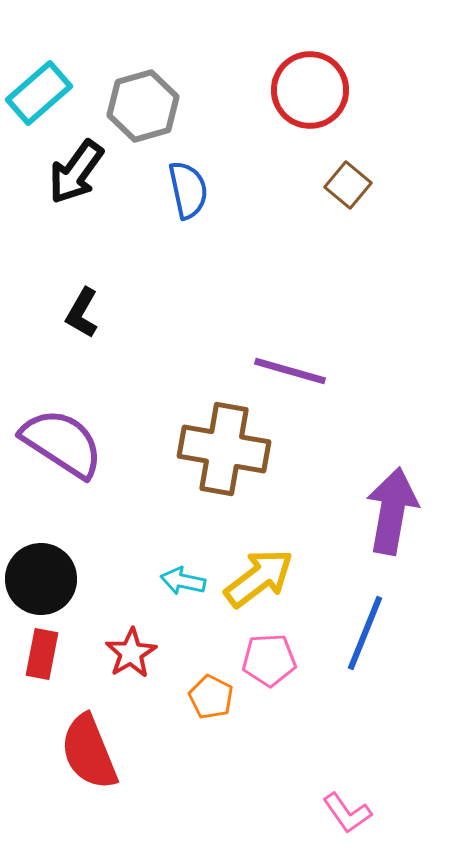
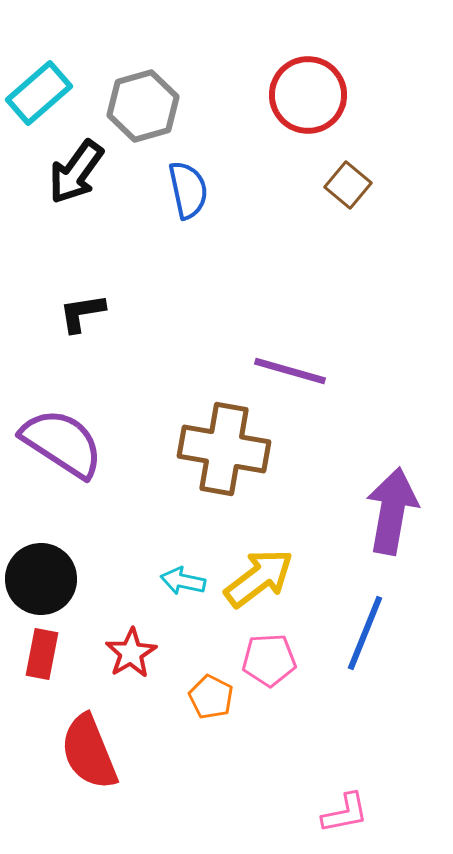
red circle: moved 2 px left, 5 px down
black L-shape: rotated 51 degrees clockwise
pink L-shape: moved 2 px left; rotated 66 degrees counterclockwise
